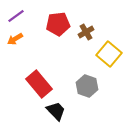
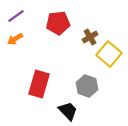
red pentagon: moved 1 px up
brown cross: moved 4 px right, 5 px down
red rectangle: rotated 56 degrees clockwise
black trapezoid: moved 12 px right
